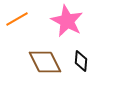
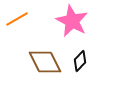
pink star: moved 5 px right
black diamond: moved 1 px left; rotated 40 degrees clockwise
